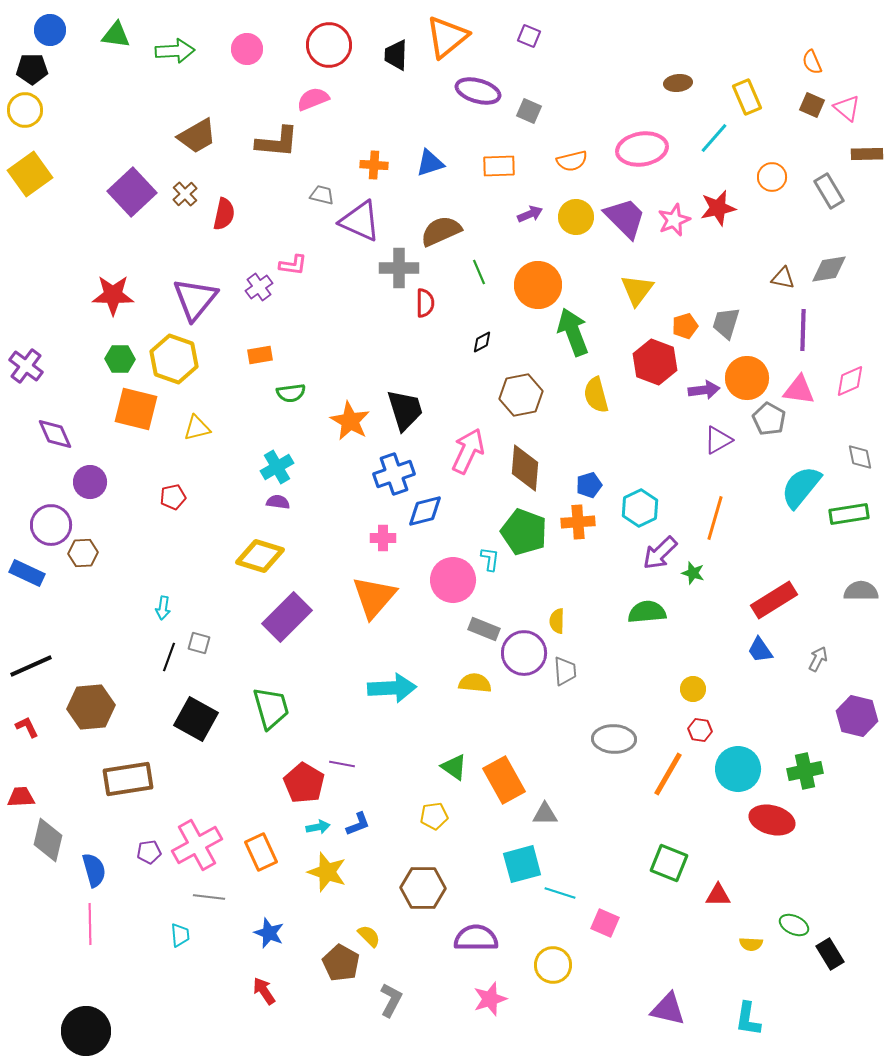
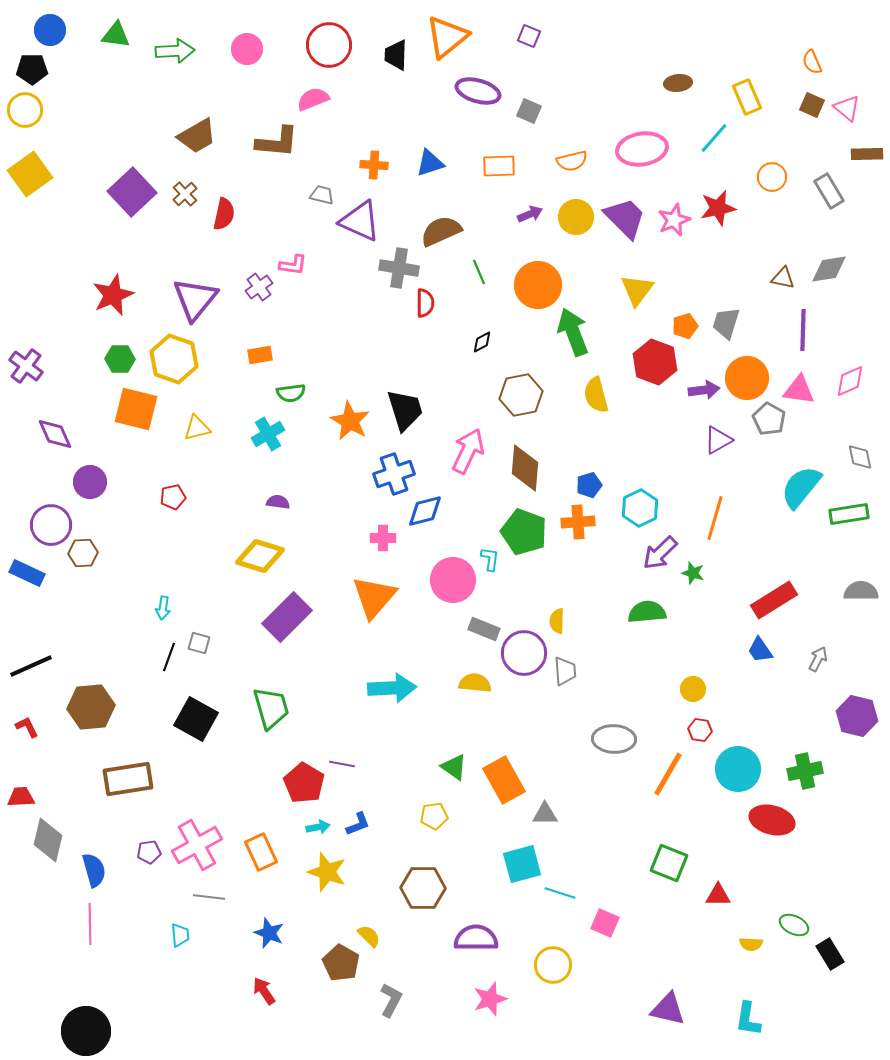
gray cross at (399, 268): rotated 9 degrees clockwise
red star at (113, 295): rotated 24 degrees counterclockwise
cyan cross at (277, 467): moved 9 px left, 33 px up
